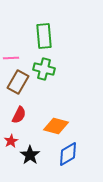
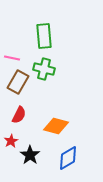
pink line: moved 1 px right; rotated 14 degrees clockwise
blue diamond: moved 4 px down
